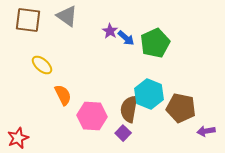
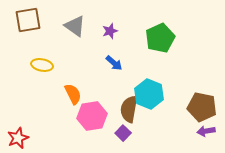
gray triangle: moved 8 px right, 10 px down
brown square: rotated 16 degrees counterclockwise
purple star: rotated 21 degrees clockwise
blue arrow: moved 12 px left, 25 px down
green pentagon: moved 5 px right, 5 px up
yellow ellipse: rotated 30 degrees counterclockwise
orange semicircle: moved 10 px right, 1 px up
brown pentagon: moved 21 px right, 1 px up
pink hexagon: rotated 12 degrees counterclockwise
